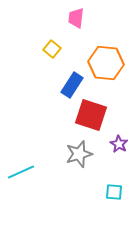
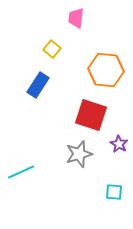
orange hexagon: moved 7 px down
blue rectangle: moved 34 px left
